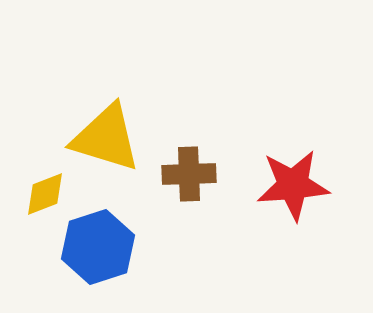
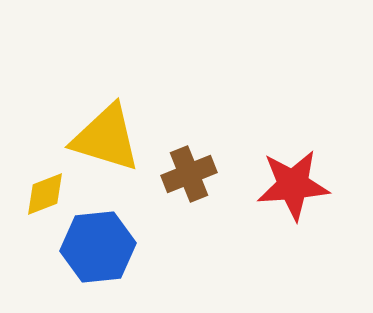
brown cross: rotated 20 degrees counterclockwise
blue hexagon: rotated 12 degrees clockwise
